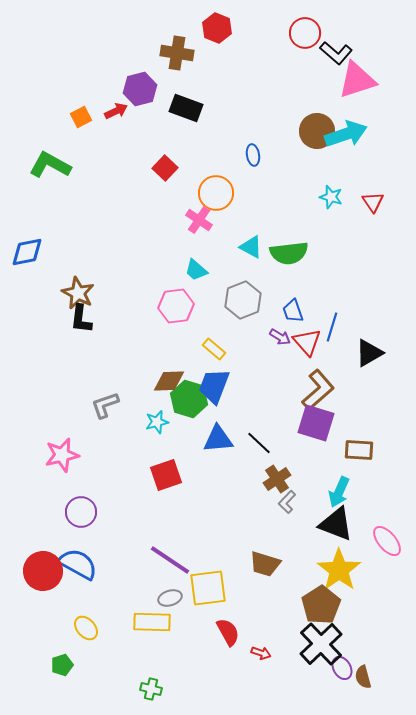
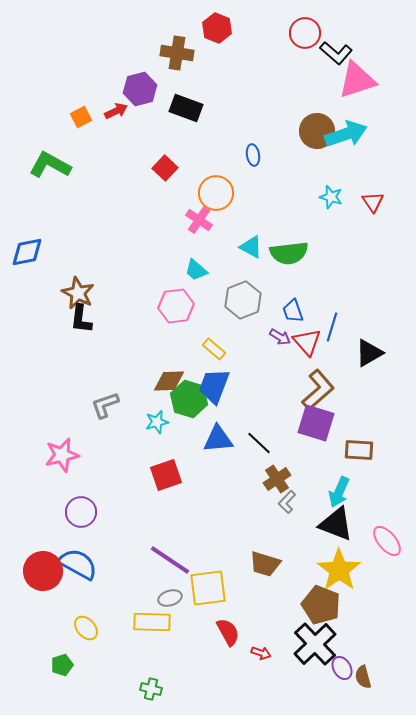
brown pentagon at (321, 605): rotated 18 degrees counterclockwise
black cross at (321, 644): moved 6 px left
